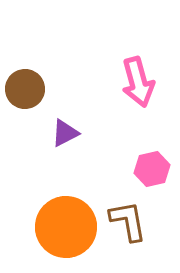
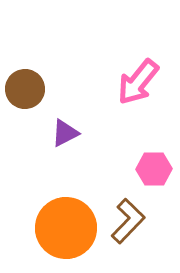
pink arrow: rotated 54 degrees clockwise
pink hexagon: moved 2 px right; rotated 12 degrees clockwise
brown L-shape: rotated 54 degrees clockwise
orange circle: moved 1 px down
